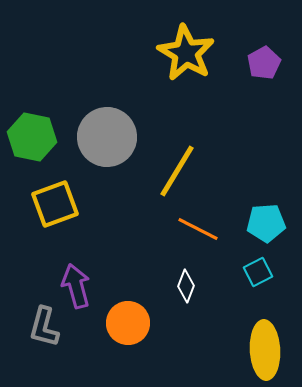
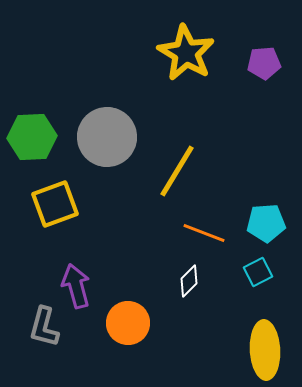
purple pentagon: rotated 24 degrees clockwise
green hexagon: rotated 15 degrees counterclockwise
orange line: moved 6 px right, 4 px down; rotated 6 degrees counterclockwise
white diamond: moved 3 px right, 5 px up; rotated 24 degrees clockwise
